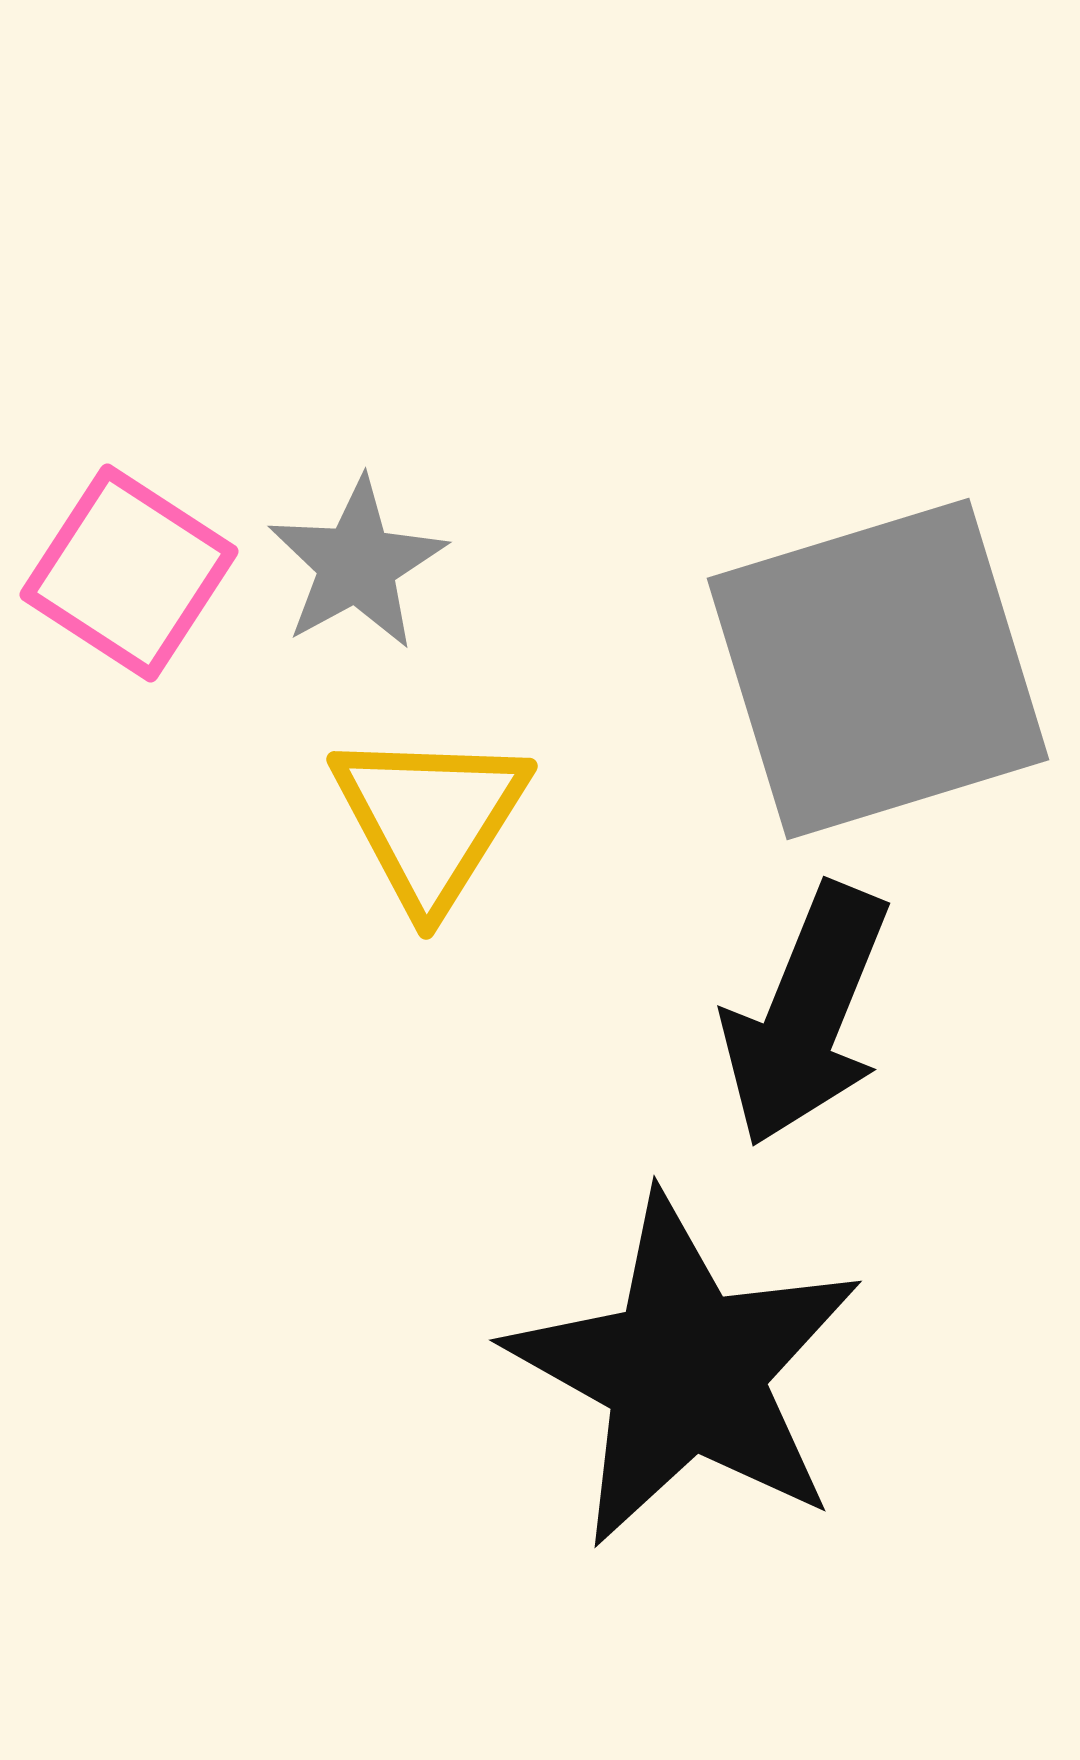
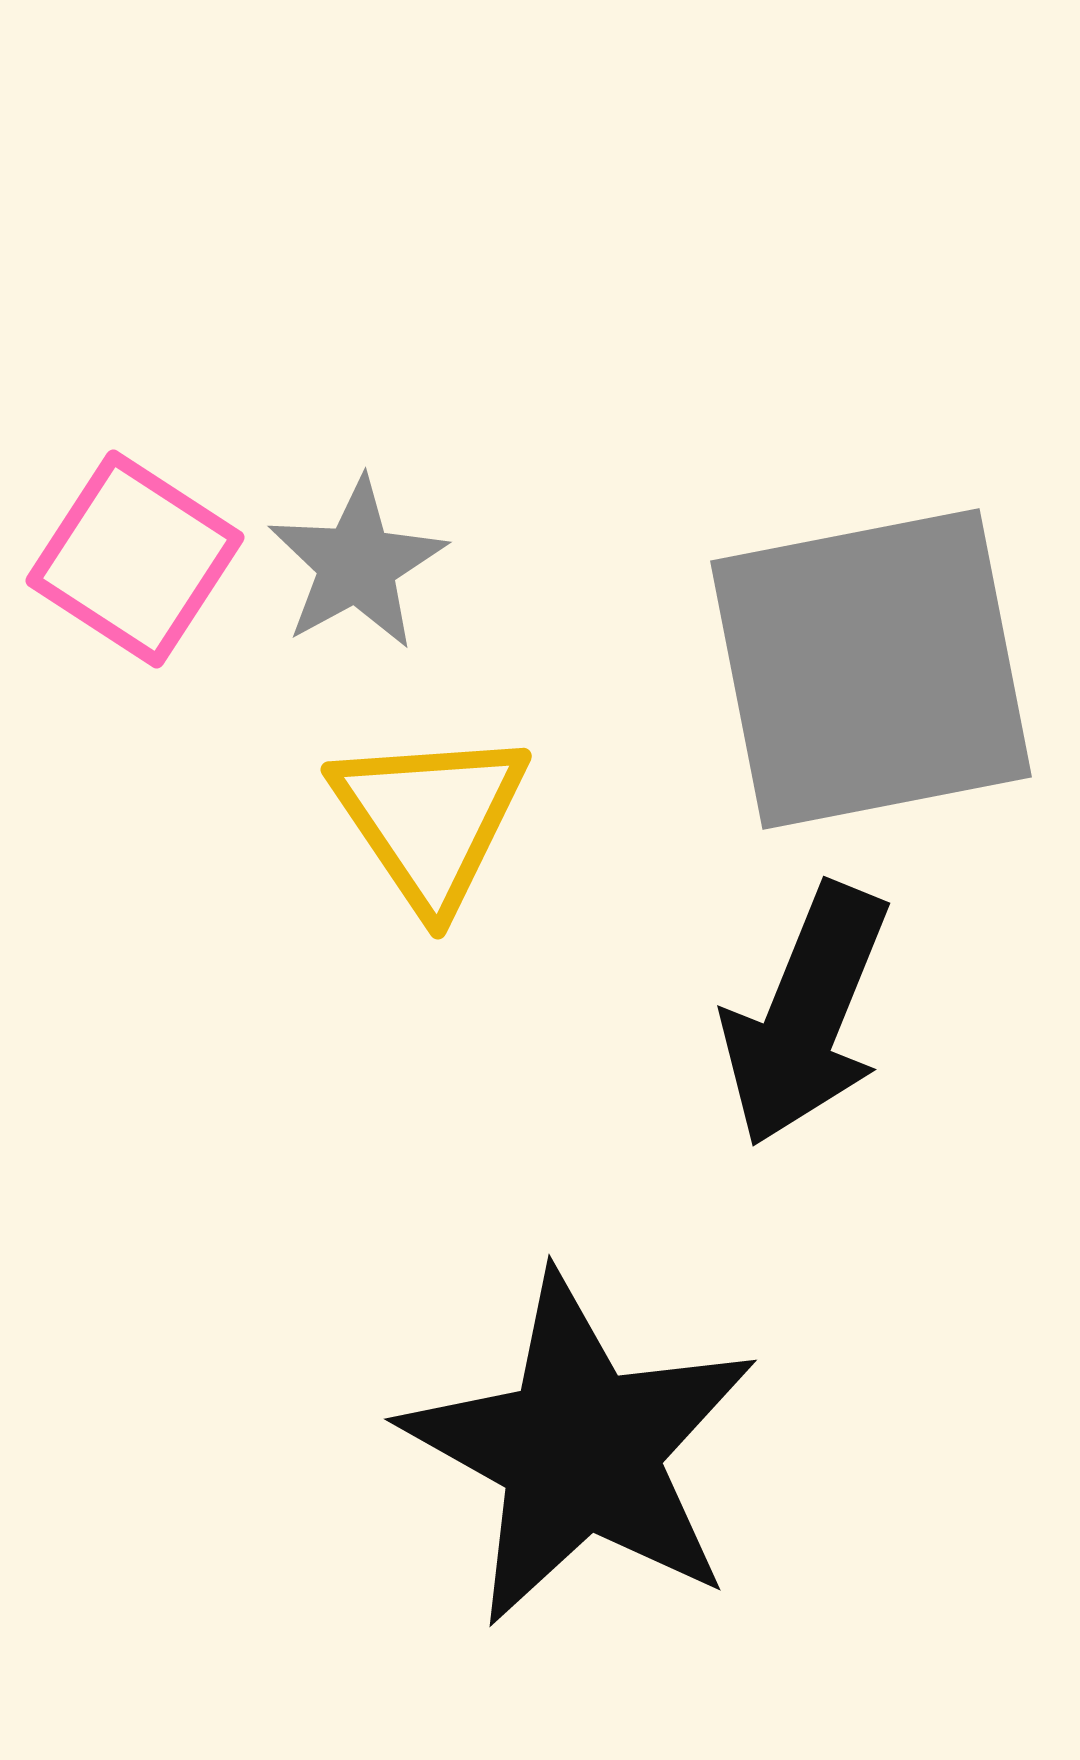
pink square: moved 6 px right, 14 px up
gray square: moved 7 px left; rotated 6 degrees clockwise
yellow triangle: rotated 6 degrees counterclockwise
black star: moved 105 px left, 79 px down
